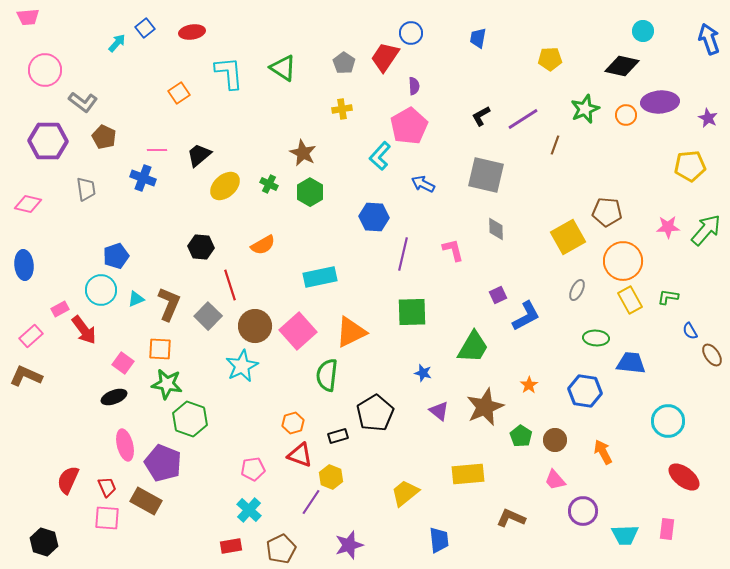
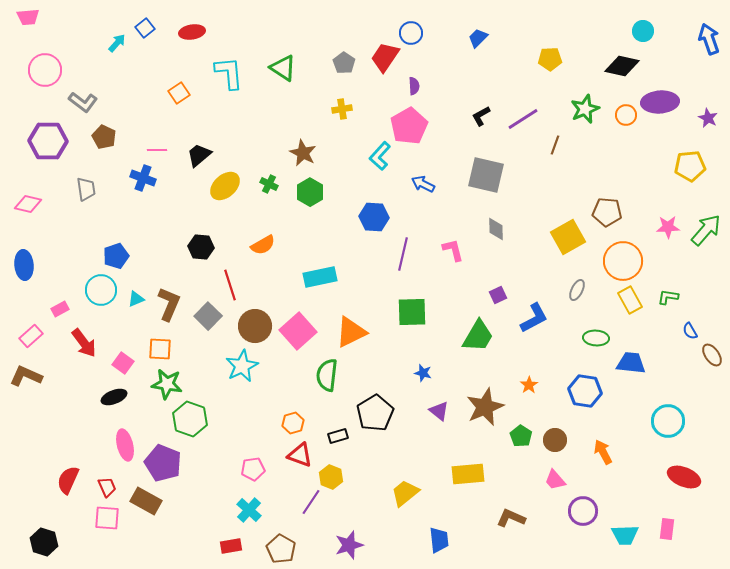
blue trapezoid at (478, 38): rotated 35 degrees clockwise
blue L-shape at (526, 316): moved 8 px right, 2 px down
red arrow at (84, 330): moved 13 px down
green trapezoid at (473, 347): moved 5 px right, 11 px up
red ellipse at (684, 477): rotated 16 degrees counterclockwise
brown pentagon at (281, 549): rotated 16 degrees counterclockwise
